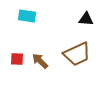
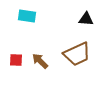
red square: moved 1 px left, 1 px down
